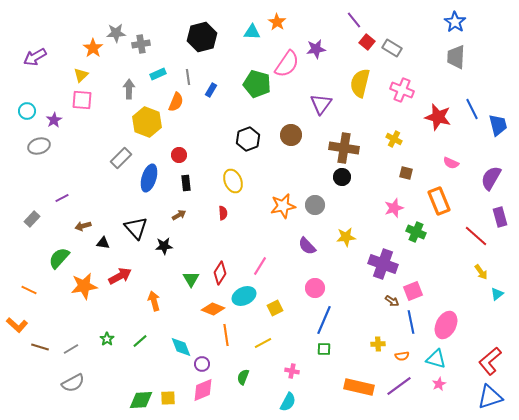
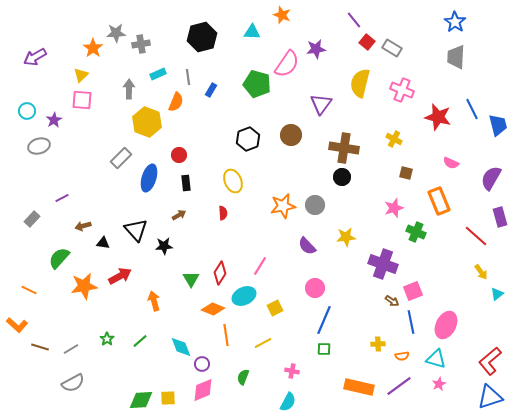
orange star at (277, 22): moved 5 px right, 7 px up; rotated 12 degrees counterclockwise
black triangle at (136, 228): moved 2 px down
